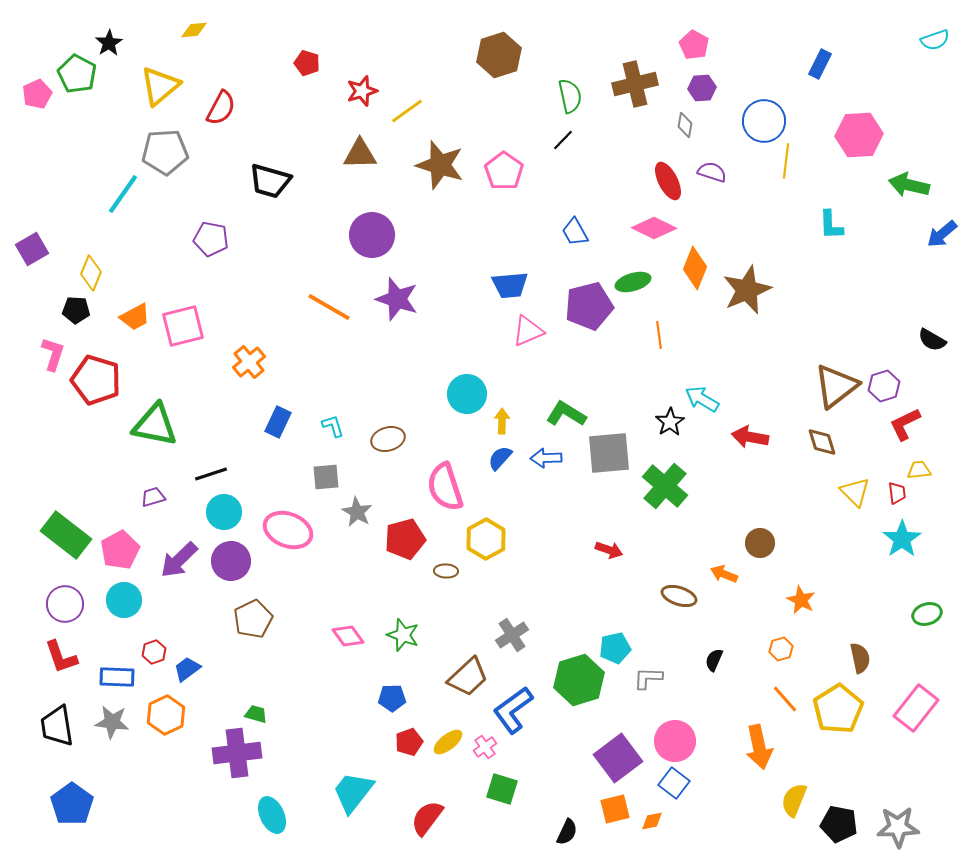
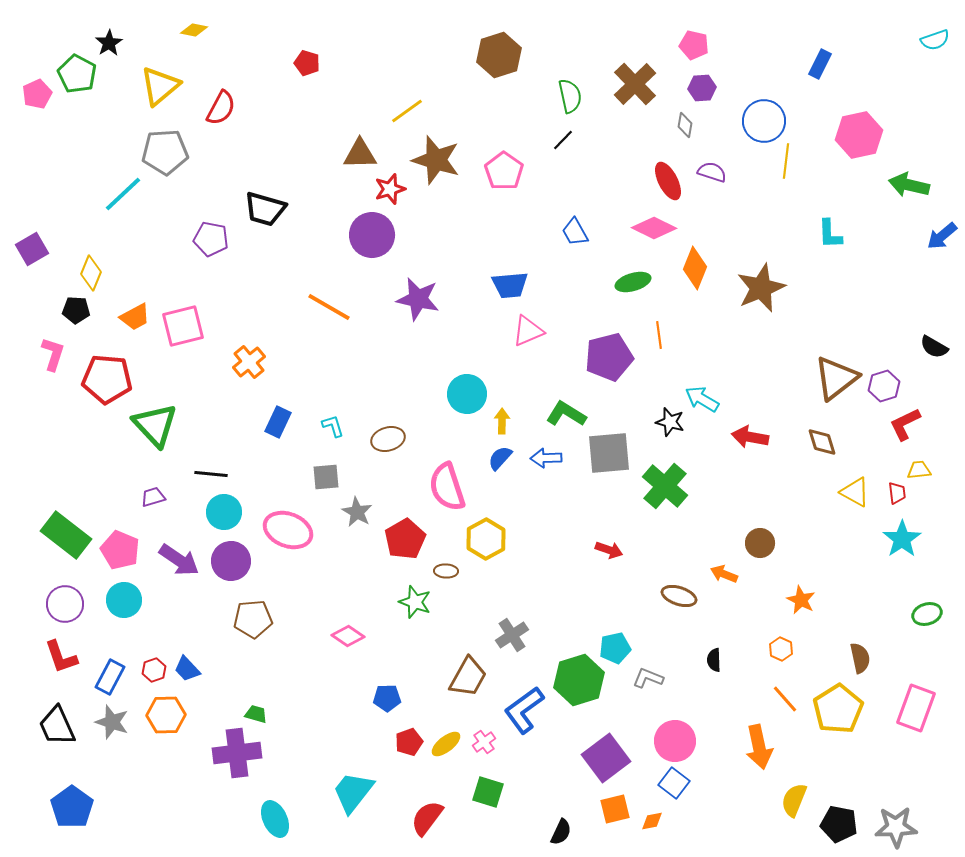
yellow diamond at (194, 30): rotated 16 degrees clockwise
pink pentagon at (694, 45): rotated 16 degrees counterclockwise
brown cross at (635, 84): rotated 30 degrees counterclockwise
red star at (362, 91): moved 28 px right, 98 px down
pink hexagon at (859, 135): rotated 9 degrees counterclockwise
brown star at (440, 165): moved 4 px left, 5 px up
black trapezoid at (270, 181): moved 5 px left, 28 px down
cyan line at (123, 194): rotated 12 degrees clockwise
cyan L-shape at (831, 225): moved 1 px left, 9 px down
blue arrow at (942, 234): moved 2 px down
brown star at (747, 290): moved 14 px right, 2 px up
purple star at (397, 299): moved 21 px right; rotated 6 degrees counterclockwise
purple pentagon at (589, 306): moved 20 px right, 51 px down
black semicircle at (932, 340): moved 2 px right, 7 px down
red pentagon at (96, 380): moved 11 px right, 1 px up; rotated 12 degrees counterclockwise
brown triangle at (836, 386): moved 8 px up
black star at (670, 422): rotated 24 degrees counterclockwise
green triangle at (155, 425): rotated 36 degrees clockwise
black line at (211, 474): rotated 24 degrees clockwise
pink semicircle at (445, 487): moved 2 px right
yellow triangle at (855, 492): rotated 16 degrees counterclockwise
red pentagon at (405, 539): rotated 15 degrees counterclockwise
pink pentagon at (120, 550): rotated 21 degrees counterclockwise
purple arrow at (179, 560): rotated 102 degrees counterclockwise
brown pentagon at (253, 619): rotated 21 degrees clockwise
green star at (403, 635): moved 12 px right, 33 px up
pink diamond at (348, 636): rotated 20 degrees counterclockwise
orange hexagon at (781, 649): rotated 20 degrees counterclockwise
red hexagon at (154, 652): moved 18 px down
black semicircle at (714, 660): rotated 25 degrees counterclockwise
blue trapezoid at (187, 669): rotated 96 degrees counterclockwise
blue rectangle at (117, 677): moved 7 px left; rotated 64 degrees counterclockwise
brown trapezoid at (468, 677): rotated 18 degrees counterclockwise
gray L-shape at (648, 678): rotated 20 degrees clockwise
blue pentagon at (392, 698): moved 5 px left
pink rectangle at (916, 708): rotated 18 degrees counterclockwise
blue L-shape at (513, 710): moved 11 px right
orange hexagon at (166, 715): rotated 24 degrees clockwise
gray star at (112, 722): rotated 12 degrees clockwise
black trapezoid at (57, 726): rotated 15 degrees counterclockwise
yellow ellipse at (448, 742): moved 2 px left, 2 px down
pink cross at (485, 747): moved 1 px left, 5 px up
purple square at (618, 758): moved 12 px left
green square at (502, 789): moved 14 px left, 3 px down
blue pentagon at (72, 804): moved 3 px down
cyan ellipse at (272, 815): moved 3 px right, 4 px down
gray star at (898, 827): moved 2 px left
black semicircle at (567, 832): moved 6 px left
